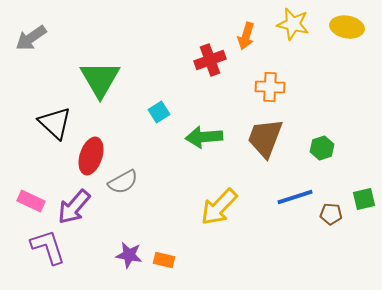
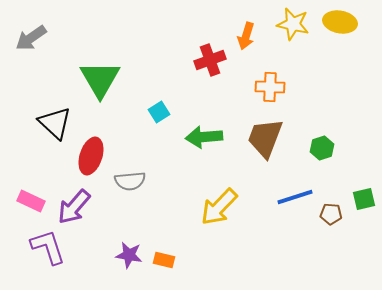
yellow ellipse: moved 7 px left, 5 px up
gray semicircle: moved 7 px right, 1 px up; rotated 24 degrees clockwise
